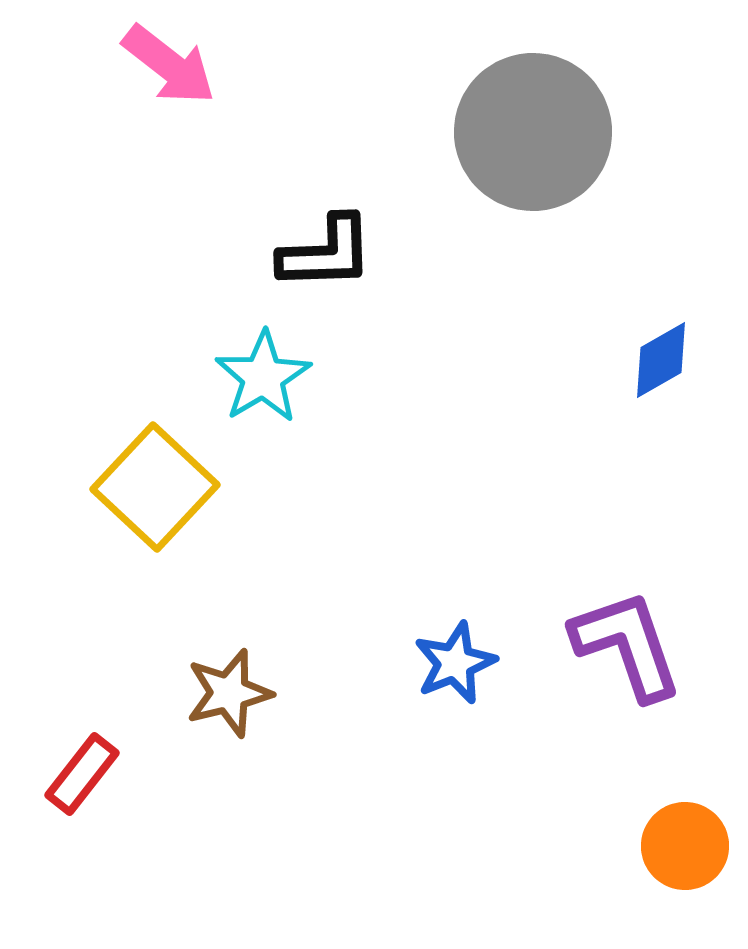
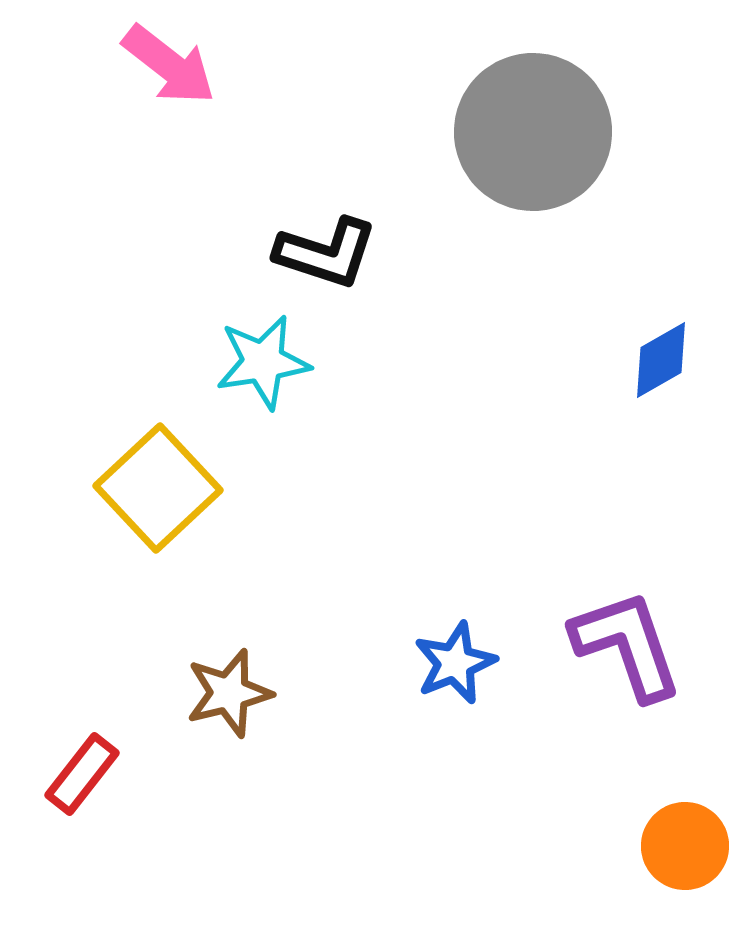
black L-shape: rotated 20 degrees clockwise
cyan star: moved 15 px up; rotated 22 degrees clockwise
yellow square: moved 3 px right, 1 px down; rotated 4 degrees clockwise
